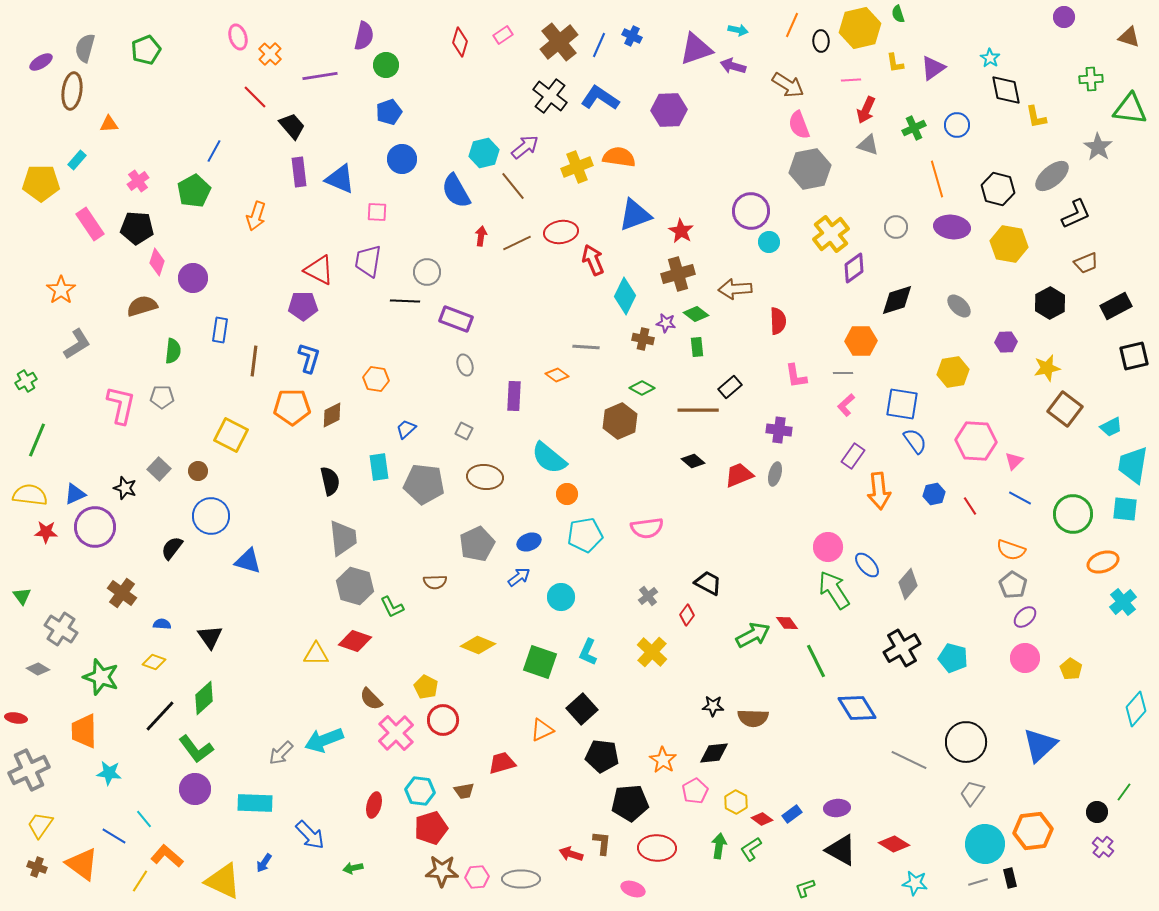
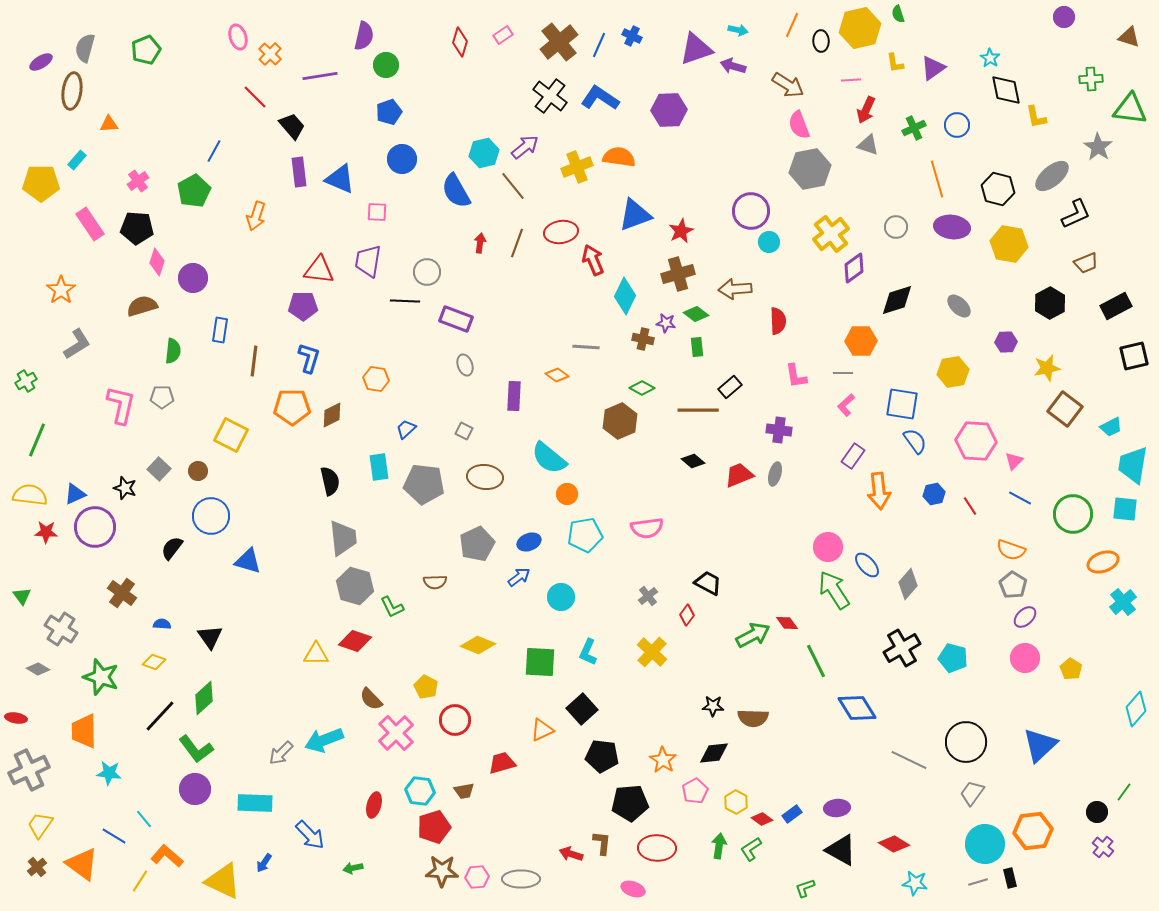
red star at (681, 231): rotated 15 degrees clockwise
red arrow at (481, 236): moved 1 px left, 7 px down
brown line at (517, 243): rotated 44 degrees counterclockwise
red triangle at (319, 270): rotated 20 degrees counterclockwise
green square at (540, 662): rotated 16 degrees counterclockwise
red circle at (443, 720): moved 12 px right
red pentagon at (431, 828): moved 3 px right, 1 px up
brown cross at (37, 867): rotated 30 degrees clockwise
